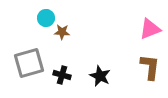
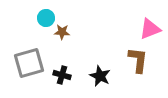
brown L-shape: moved 12 px left, 7 px up
